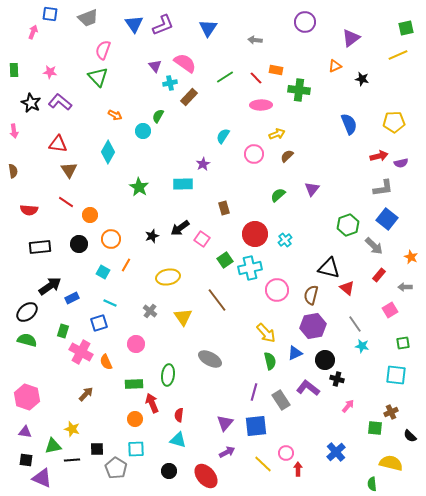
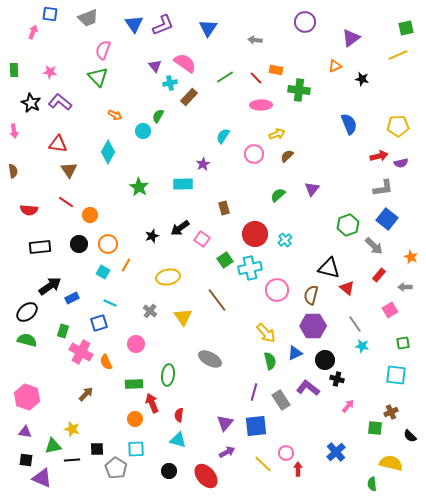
yellow pentagon at (394, 122): moved 4 px right, 4 px down
orange circle at (111, 239): moved 3 px left, 5 px down
purple hexagon at (313, 326): rotated 10 degrees clockwise
